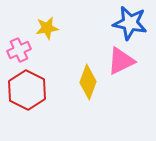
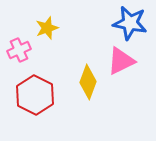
yellow star: rotated 10 degrees counterclockwise
red hexagon: moved 8 px right, 5 px down
